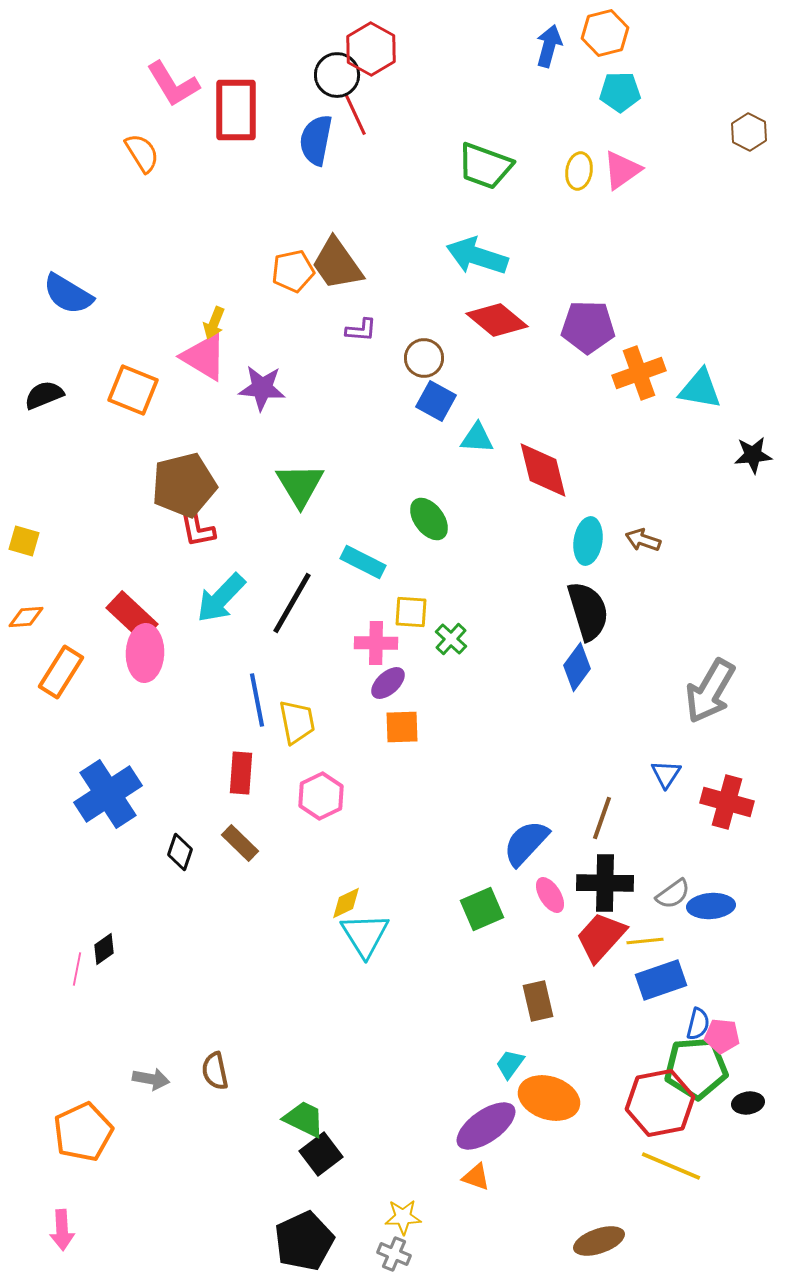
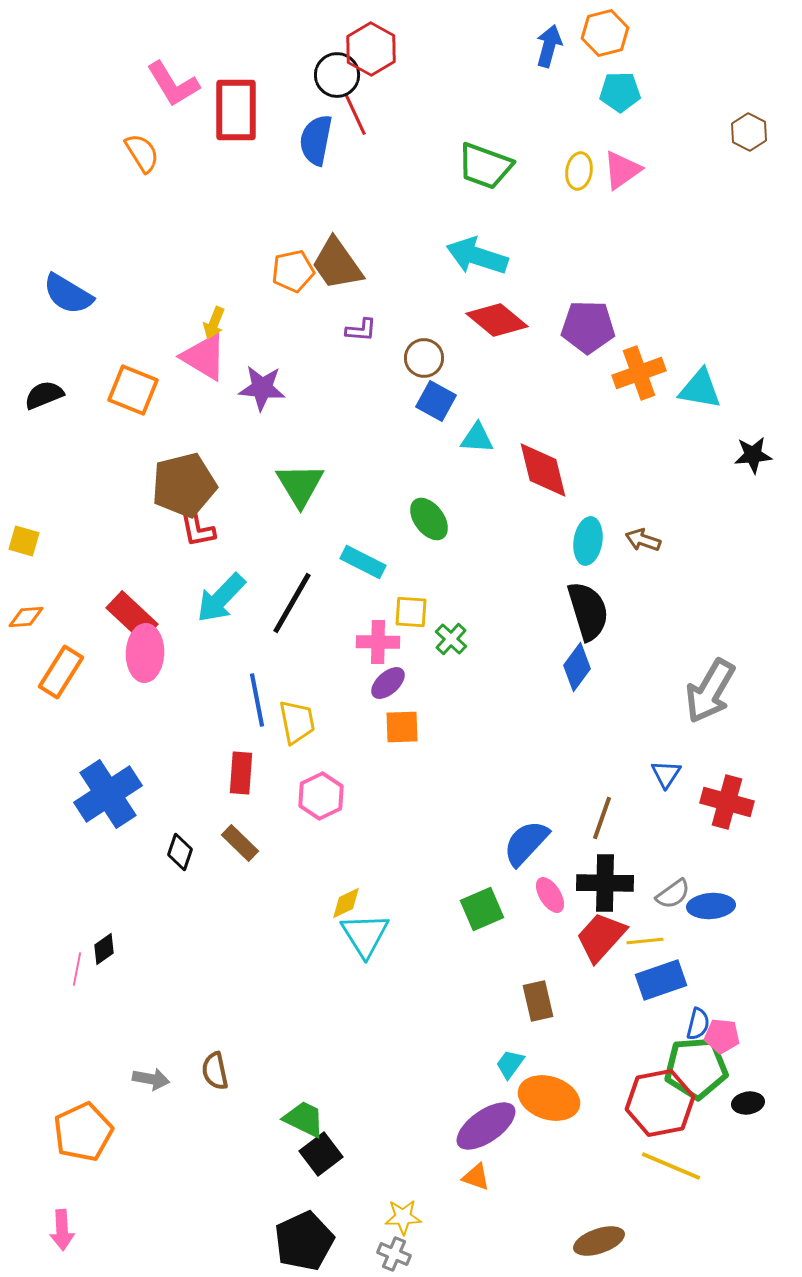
pink cross at (376, 643): moved 2 px right, 1 px up
